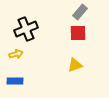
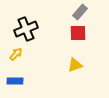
yellow arrow: rotated 32 degrees counterclockwise
